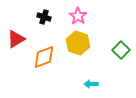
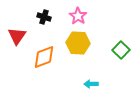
red triangle: moved 1 px right, 3 px up; rotated 24 degrees counterclockwise
yellow hexagon: rotated 15 degrees counterclockwise
